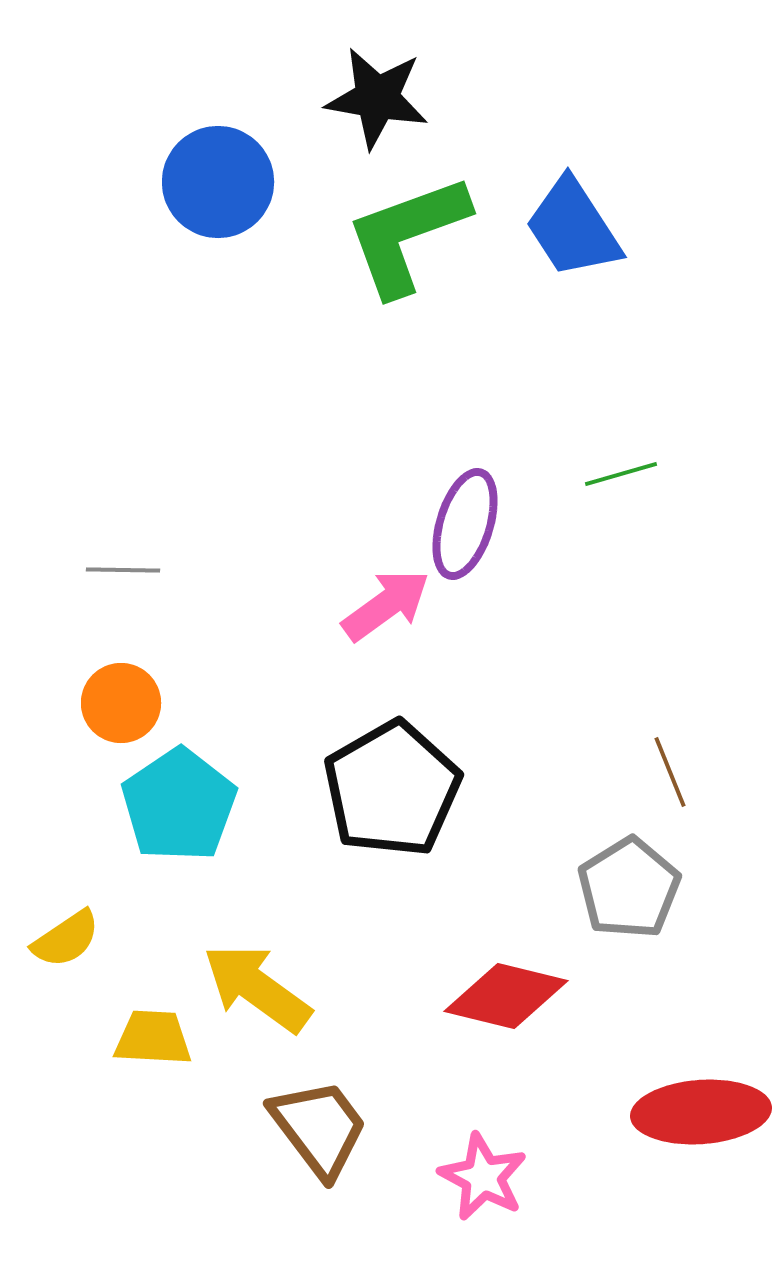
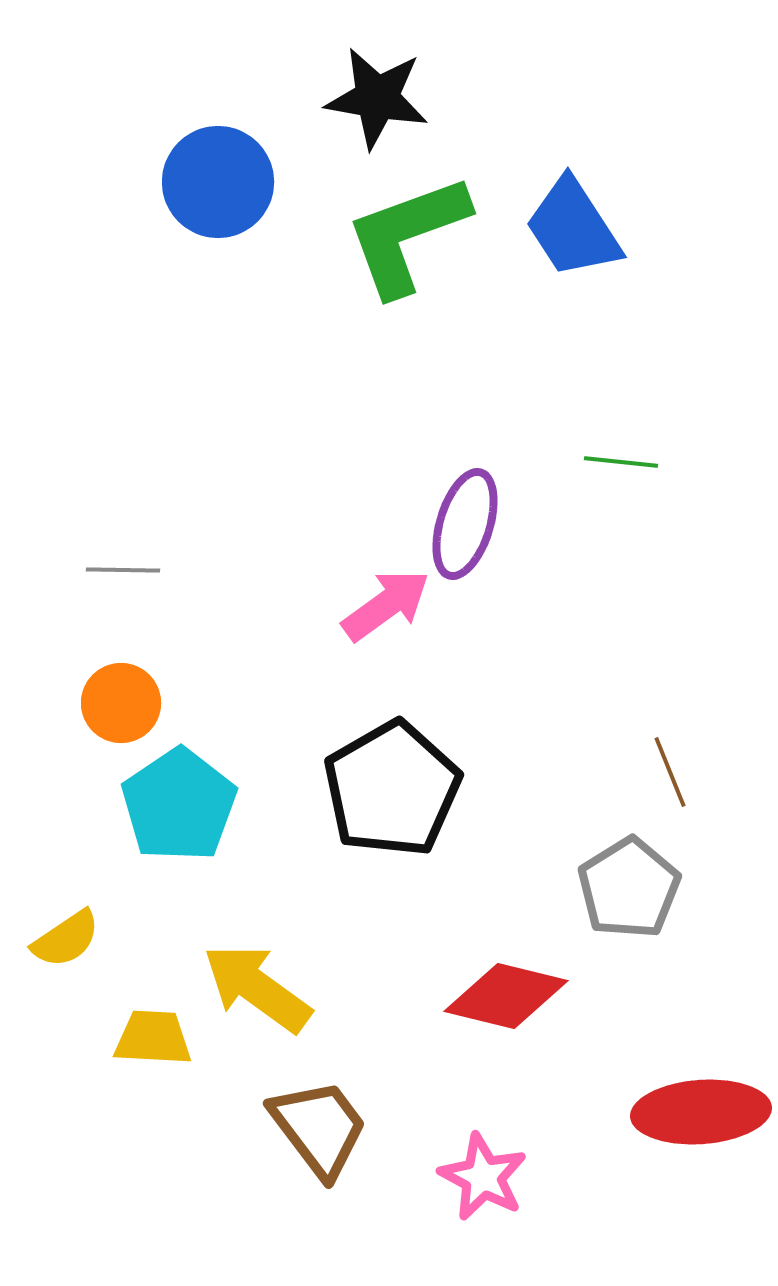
green line: moved 12 px up; rotated 22 degrees clockwise
